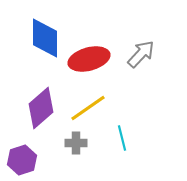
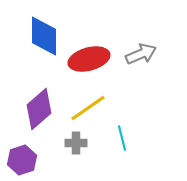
blue diamond: moved 1 px left, 2 px up
gray arrow: rotated 24 degrees clockwise
purple diamond: moved 2 px left, 1 px down
